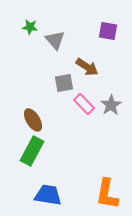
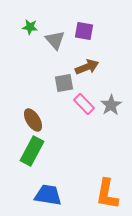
purple square: moved 24 px left
brown arrow: rotated 55 degrees counterclockwise
